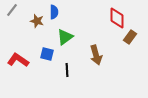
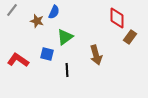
blue semicircle: rotated 24 degrees clockwise
